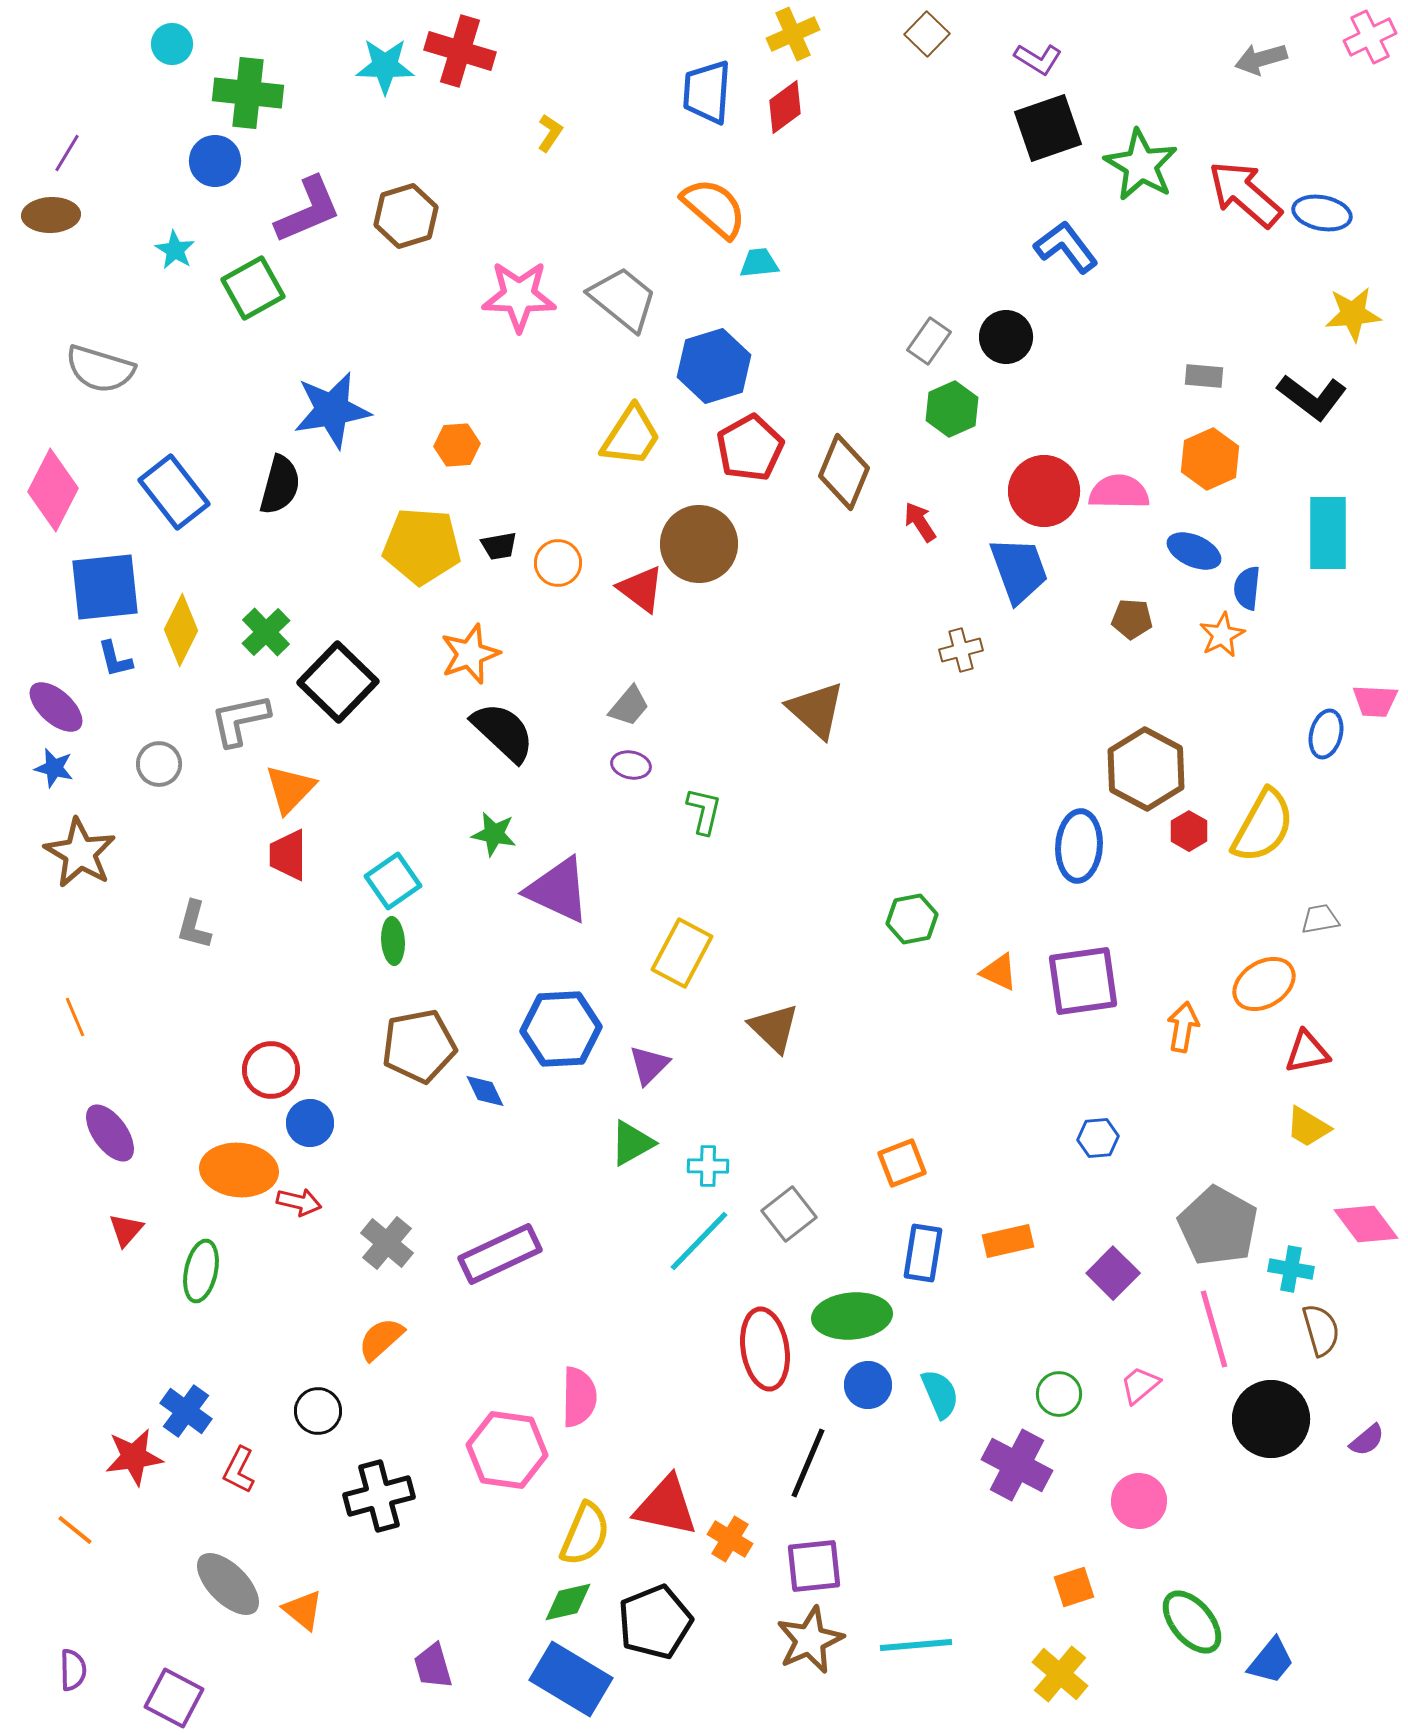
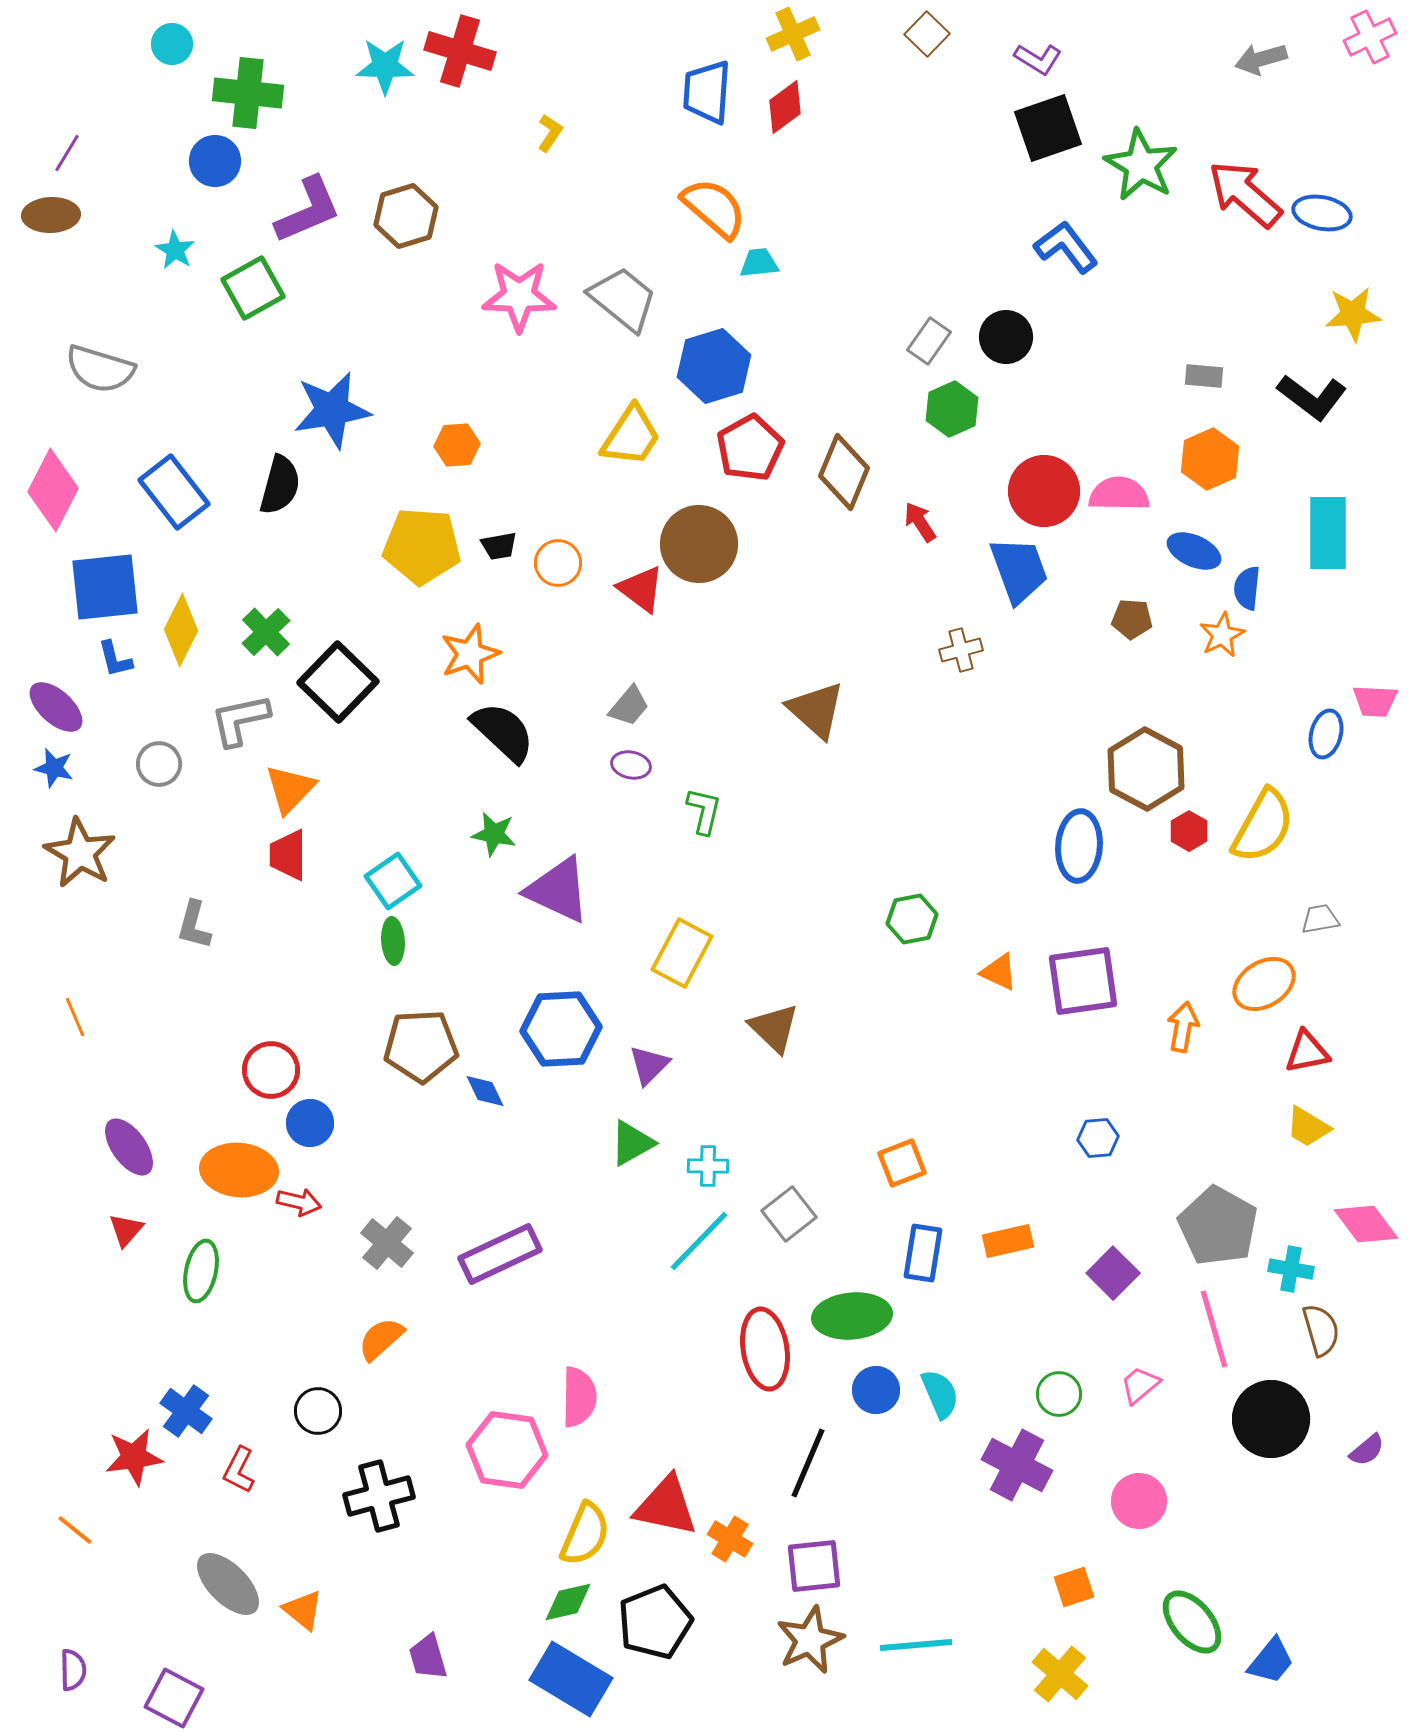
pink semicircle at (1119, 492): moved 2 px down
brown pentagon at (419, 1046): moved 2 px right; rotated 8 degrees clockwise
purple ellipse at (110, 1133): moved 19 px right, 14 px down
blue circle at (868, 1385): moved 8 px right, 5 px down
purple semicircle at (1367, 1440): moved 10 px down
purple trapezoid at (433, 1666): moved 5 px left, 9 px up
